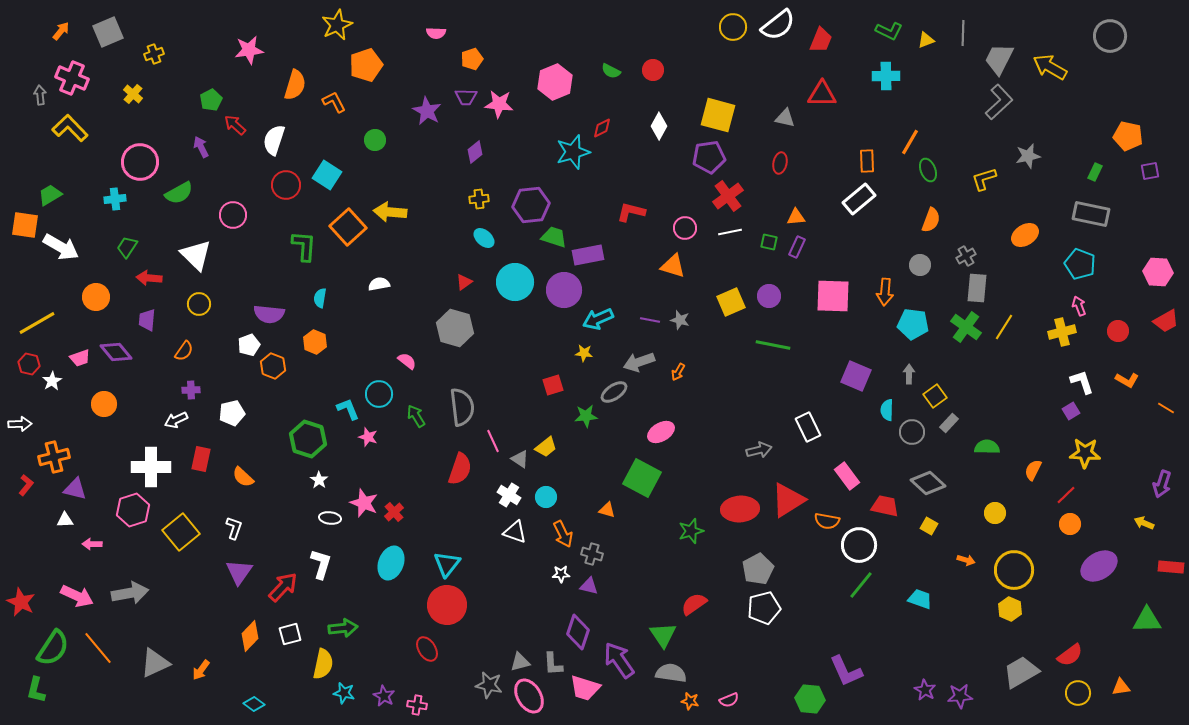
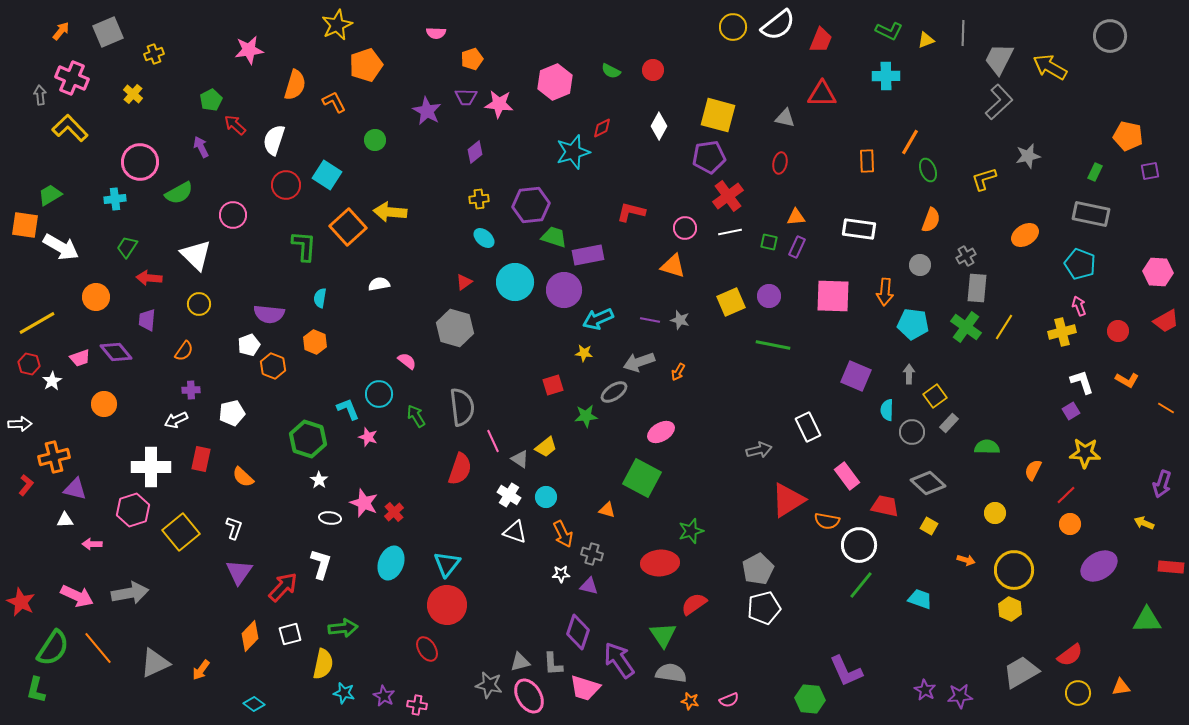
white rectangle at (859, 199): moved 30 px down; rotated 48 degrees clockwise
red ellipse at (740, 509): moved 80 px left, 54 px down
